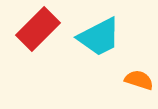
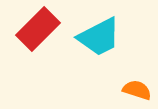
orange semicircle: moved 2 px left, 10 px down
